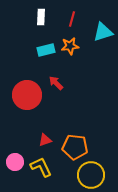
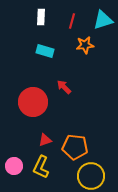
red line: moved 2 px down
cyan triangle: moved 12 px up
orange star: moved 15 px right, 1 px up
cyan rectangle: moved 1 px left, 1 px down; rotated 30 degrees clockwise
red arrow: moved 8 px right, 4 px down
red circle: moved 6 px right, 7 px down
pink circle: moved 1 px left, 4 px down
yellow L-shape: rotated 130 degrees counterclockwise
yellow circle: moved 1 px down
